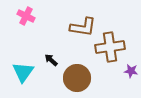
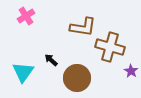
pink cross: rotated 30 degrees clockwise
brown cross: rotated 24 degrees clockwise
purple star: rotated 24 degrees clockwise
